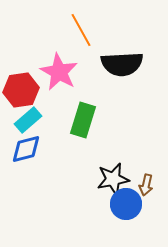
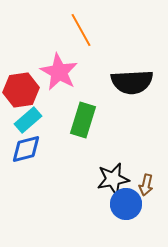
black semicircle: moved 10 px right, 18 px down
